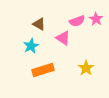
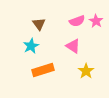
pink star: moved 2 px down
brown triangle: rotated 24 degrees clockwise
pink triangle: moved 10 px right, 8 px down
yellow star: moved 3 px down
